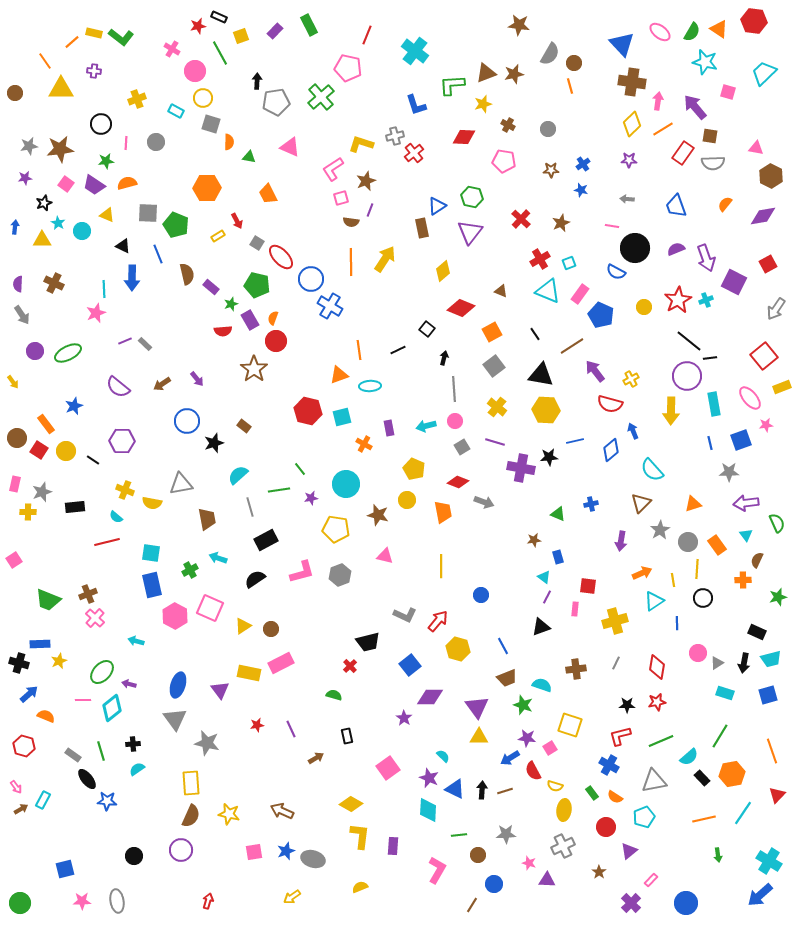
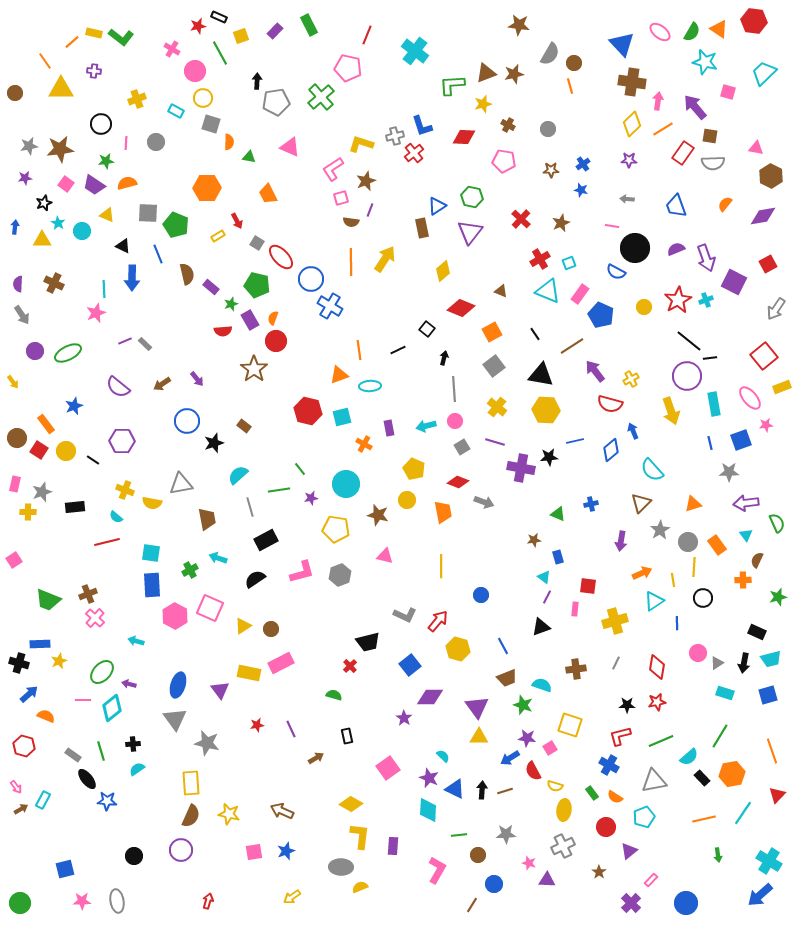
blue L-shape at (416, 105): moved 6 px right, 21 px down
yellow arrow at (671, 411): rotated 20 degrees counterclockwise
yellow line at (697, 569): moved 3 px left, 2 px up
blue rectangle at (152, 585): rotated 10 degrees clockwise
gray ellipse at (313, 859): moved 28 px right, 8 px down; rotated 15 degrees counterclockwise
